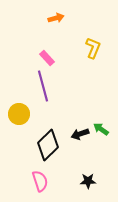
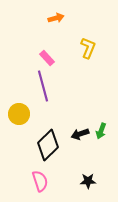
yellow L-shape: moved 5 px left
green arrow: moved 2 px down; rotated 105 degrees counterclockwise
